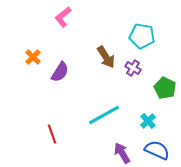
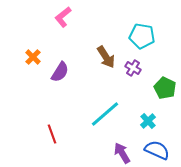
cyan line: moved 1 px right, 1 px up; rotated 12 degrees counterclockwise
